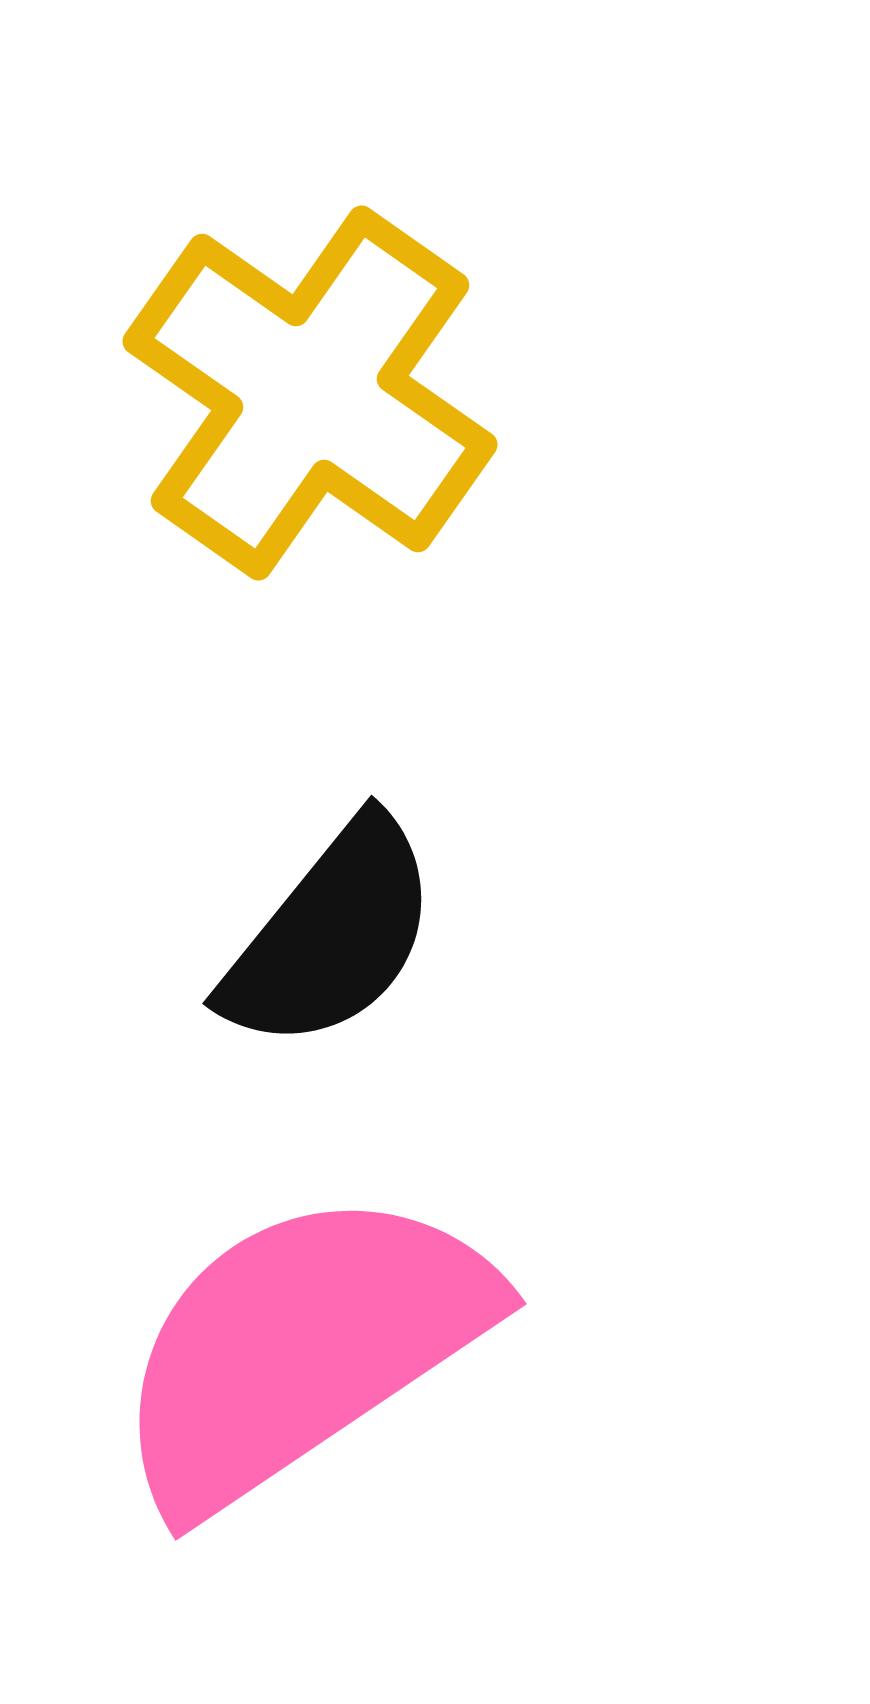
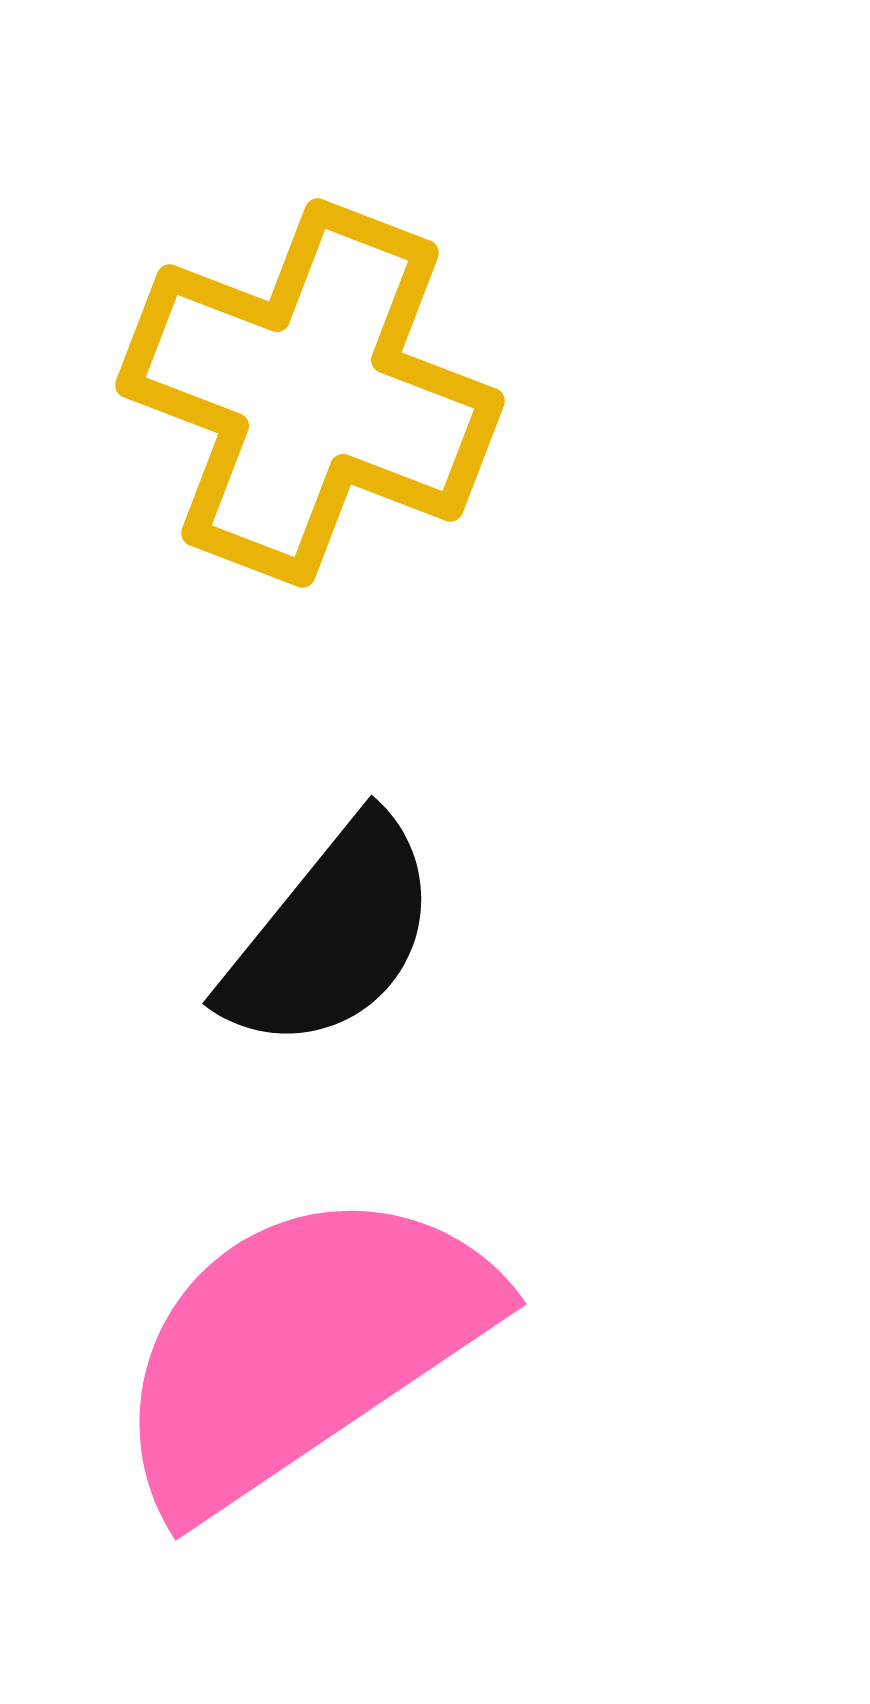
yellow cross: rotated 14 degrees counterclockwise
